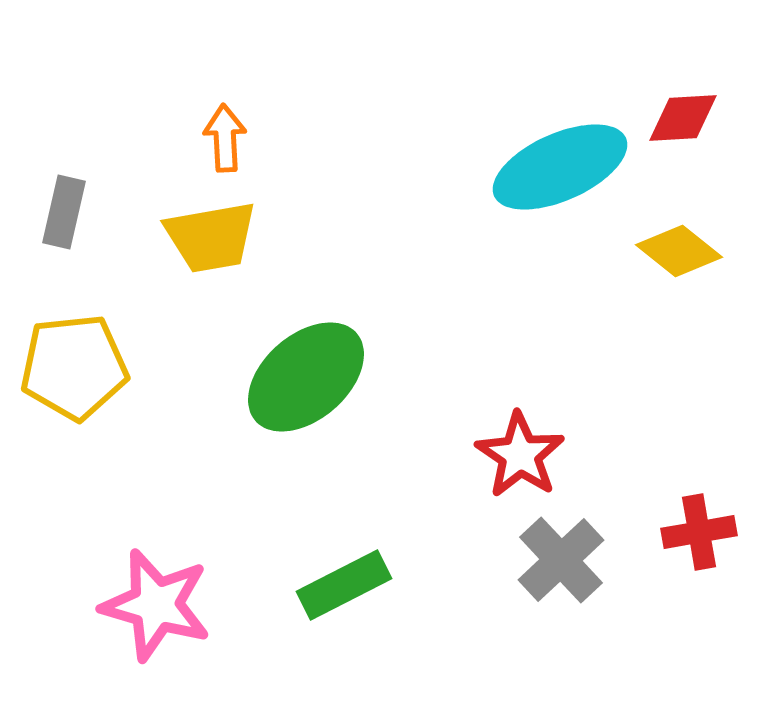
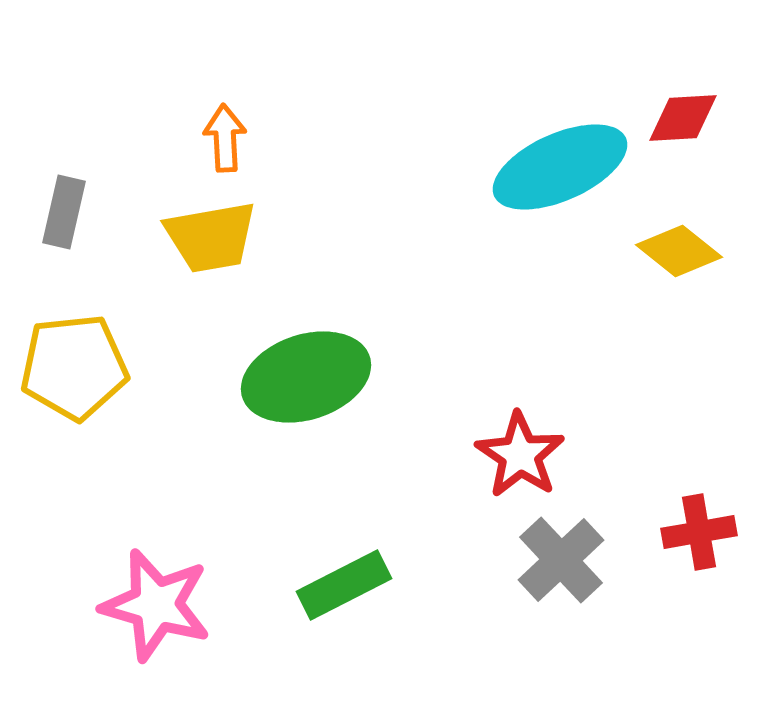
green ellipse: rotated 23 degrees clockwise
